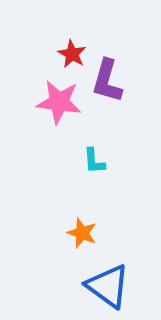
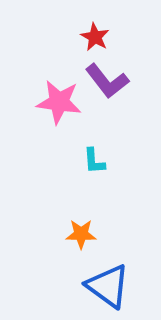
red star: moved 23 px right, 17 px up
purple L-shape: rotated 54 degrees counterclockwise
orange star: moved 1 px left, 1 px down; rotated 20 degrees counterclockwise
